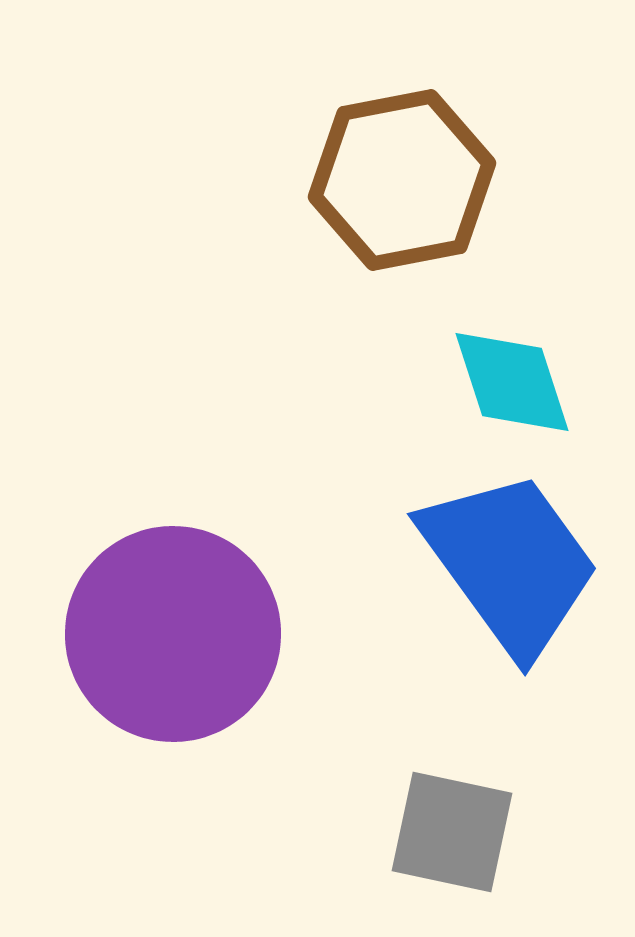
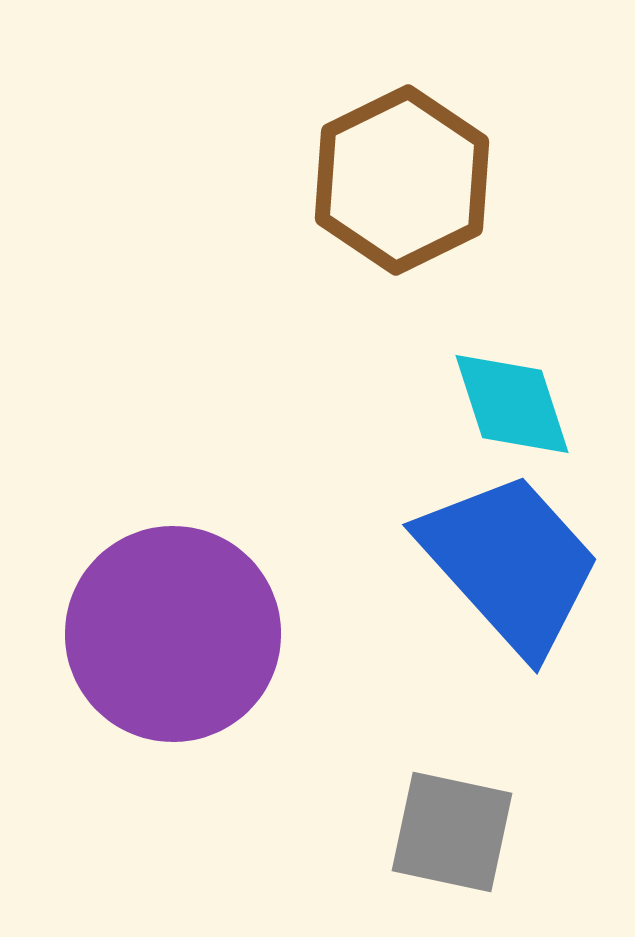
brown hexagon: rotated 15 degrees counterclockwise
cyan diamond: moved 22 px down
blue trapezoid: rotated 6 degrees counterclockwise
